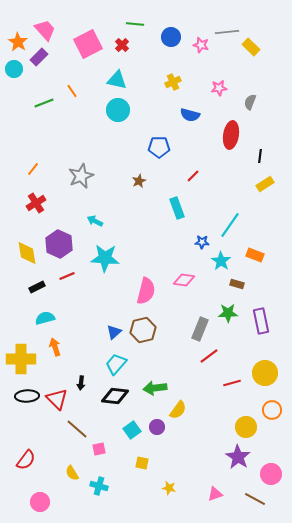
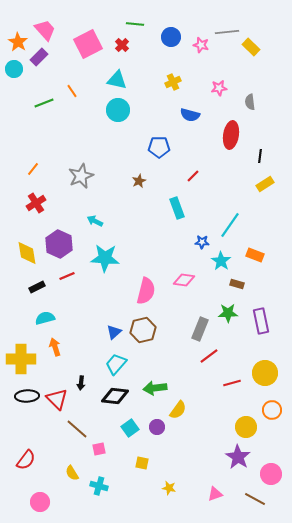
gray semicircle at (250, 102): rotated 28 degrees counterclockwise
cyan square at (132, 430): moved 2 px left, 2 px up
